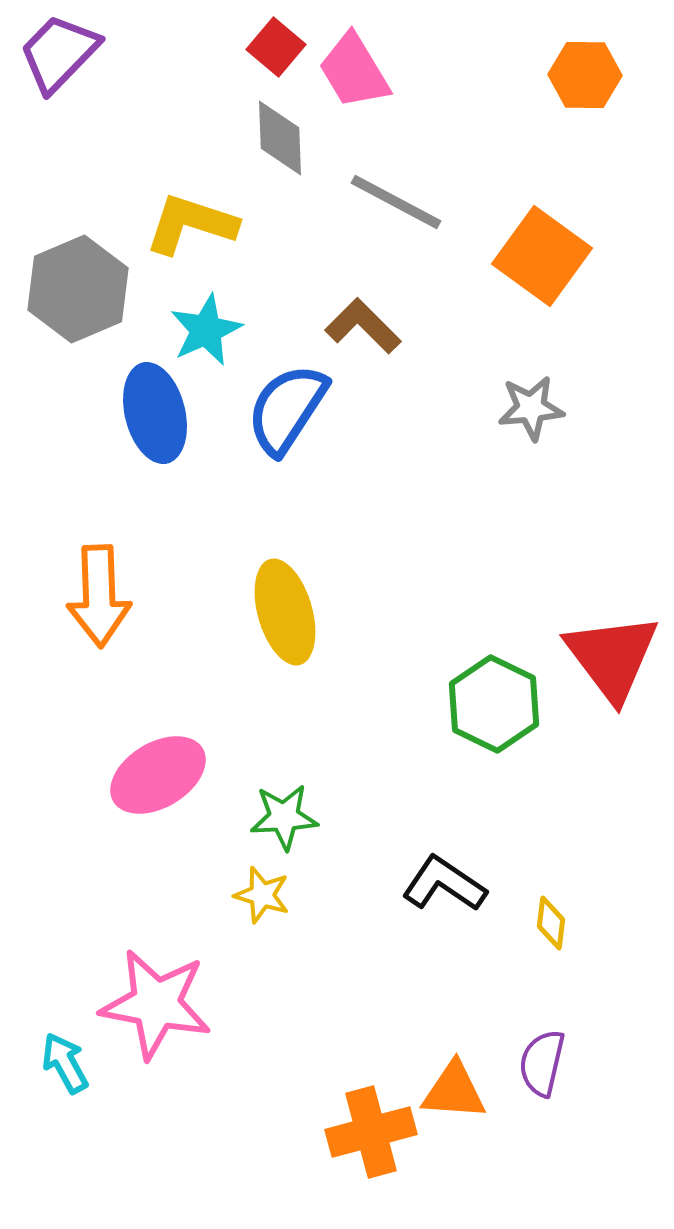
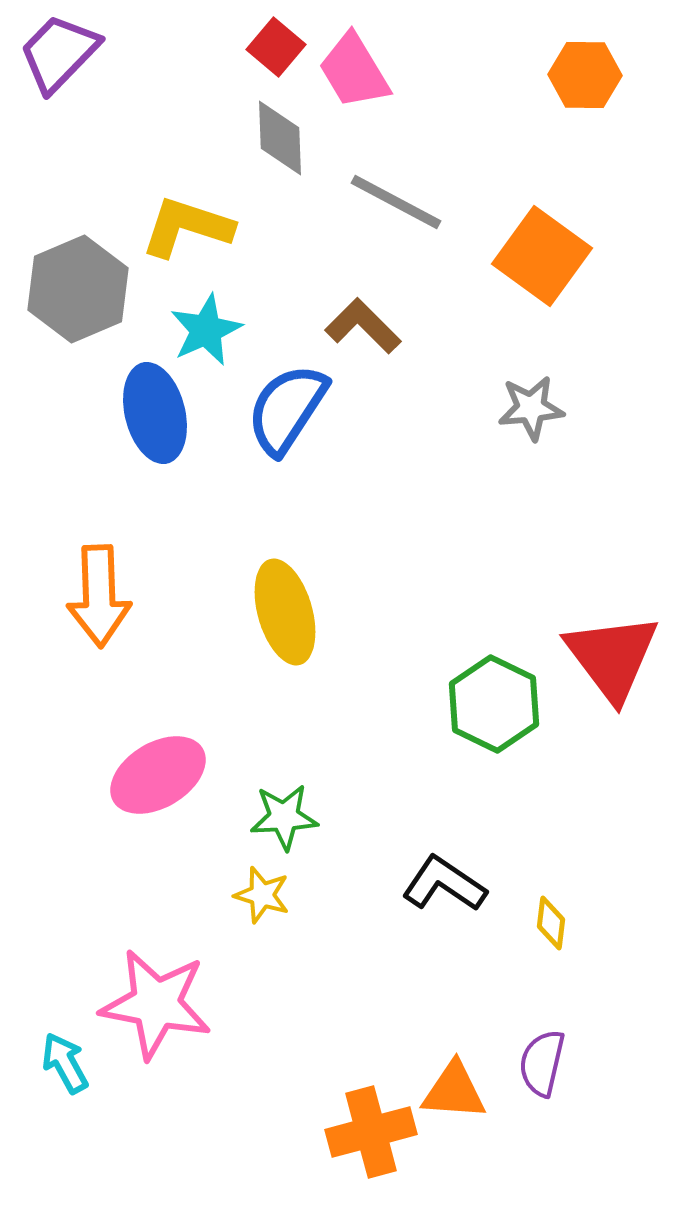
yellow L-shape: moved 4 px left, 3 px down
